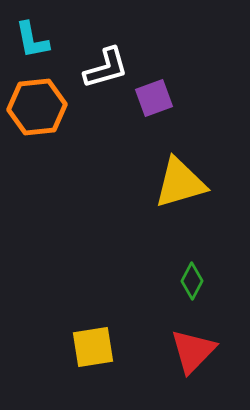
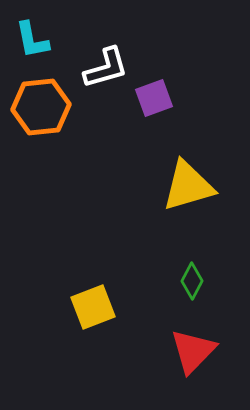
orange hexagon: moved 4 px right
yellow triangle: moved 8 px right, 3 px down
yellow square: moved 40 px up; rotated 12 degrees counterclockwise
